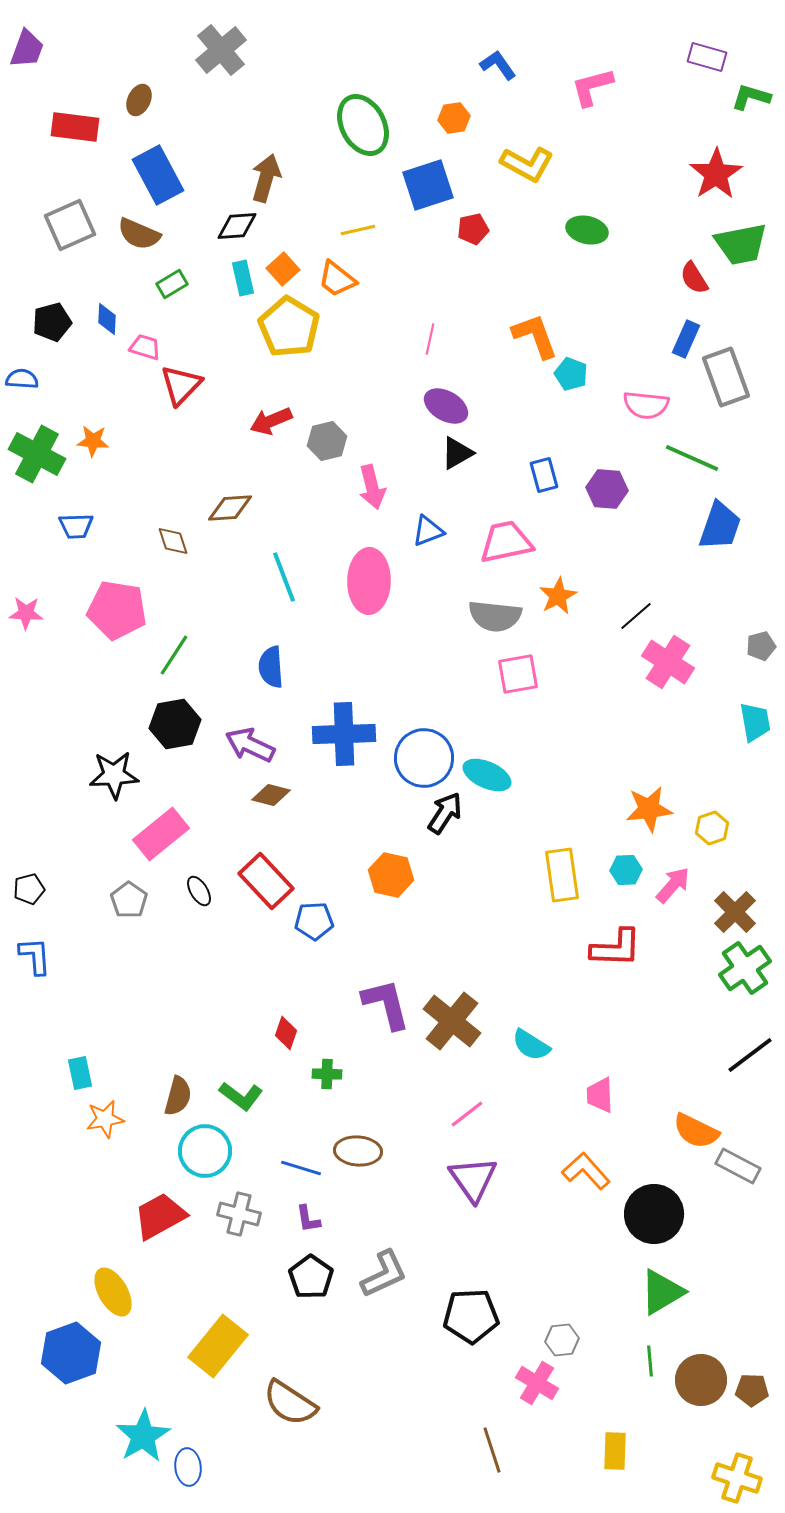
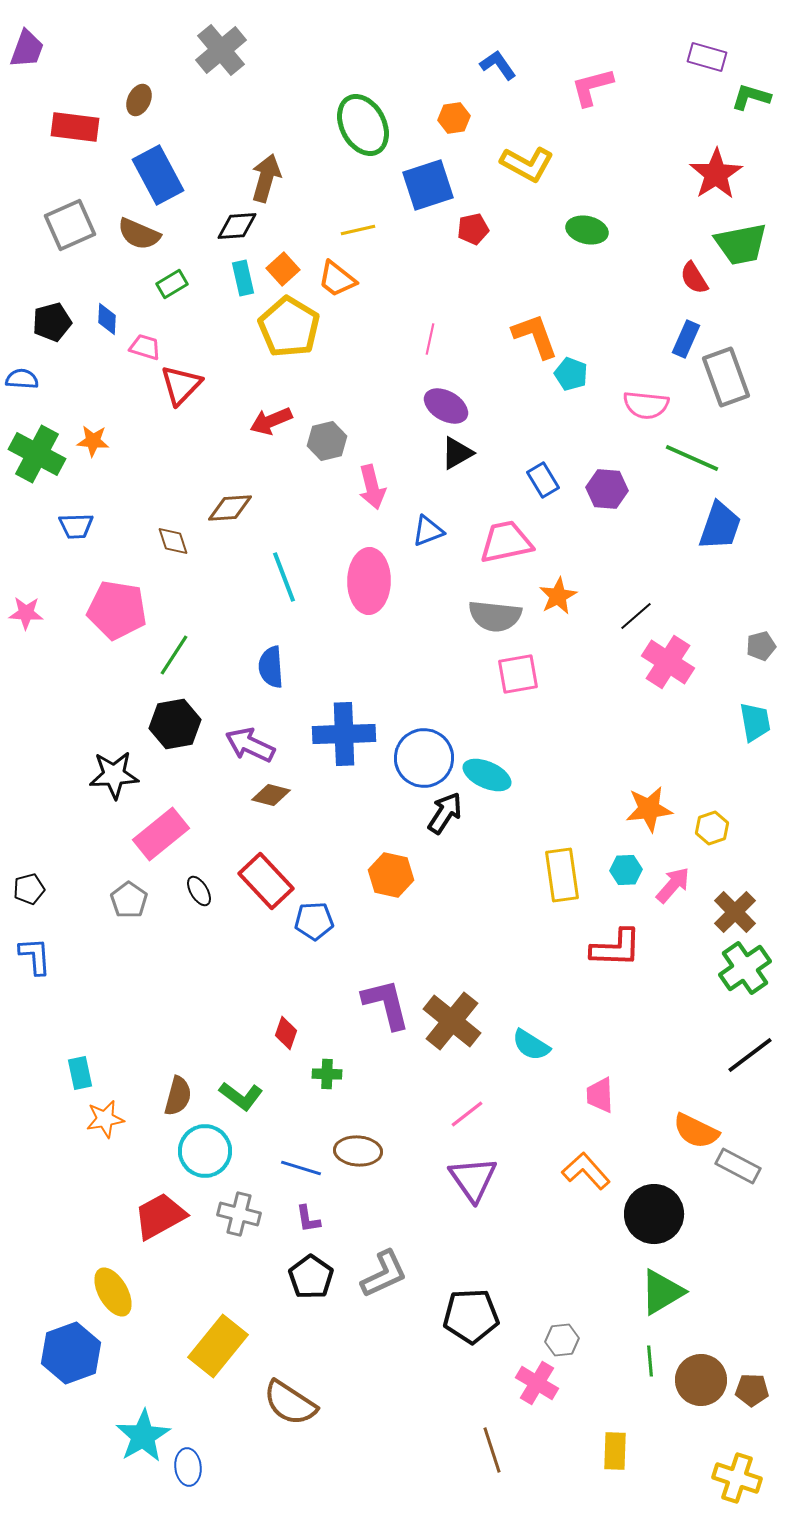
blue rectangle at (544, 475): moved 1 px left, 5 px down; rotated 16 degrees counterclockwise
